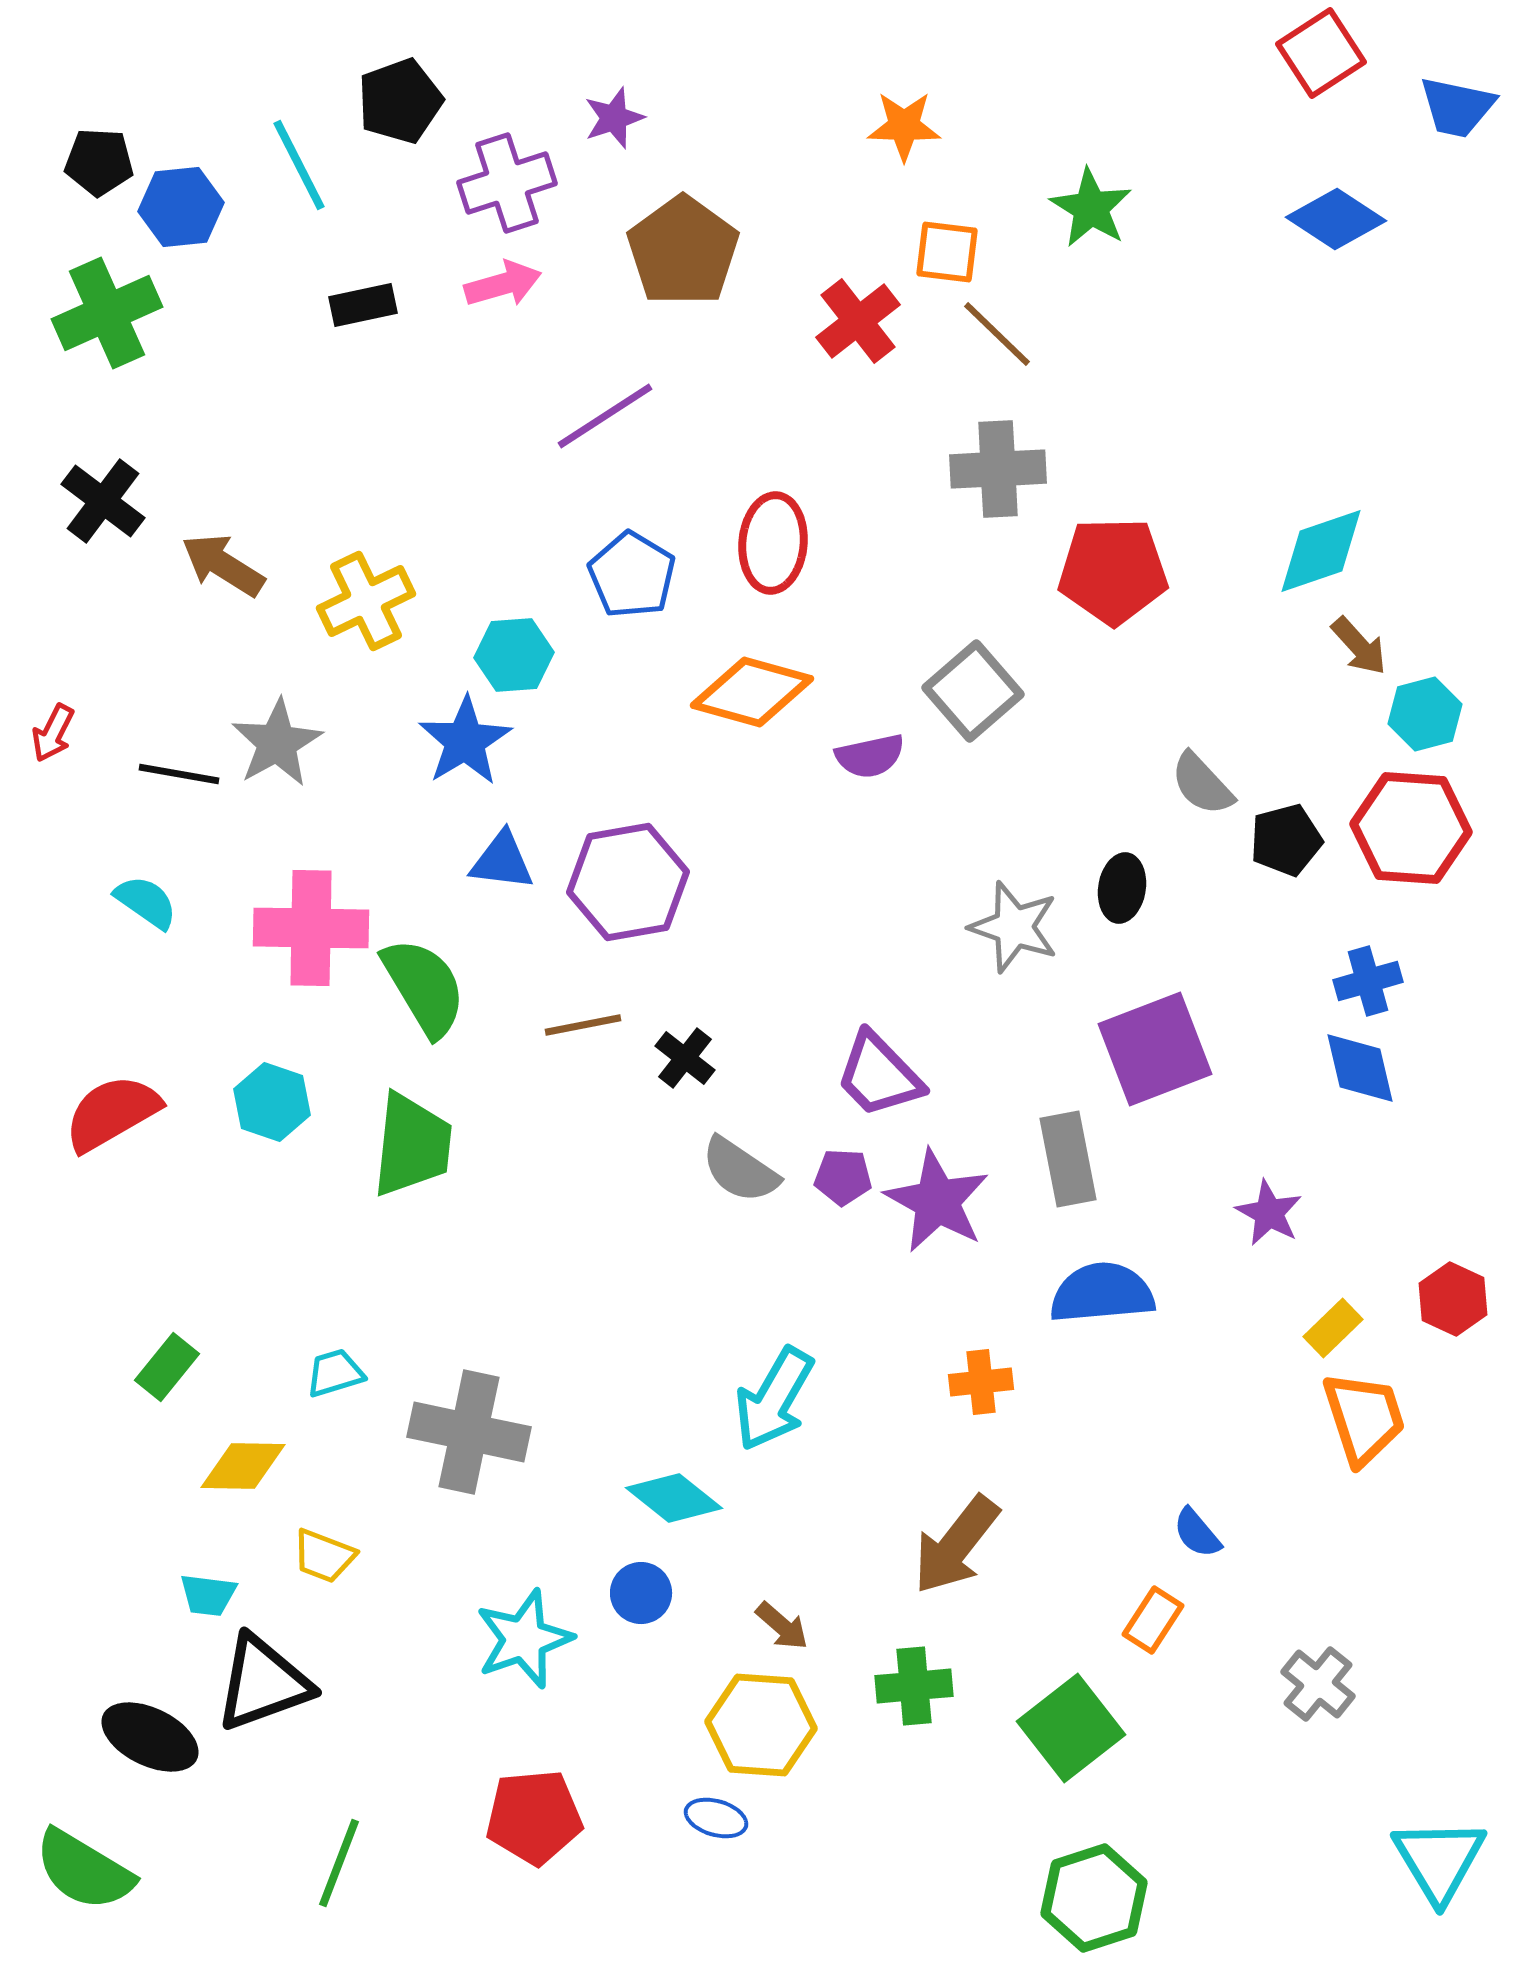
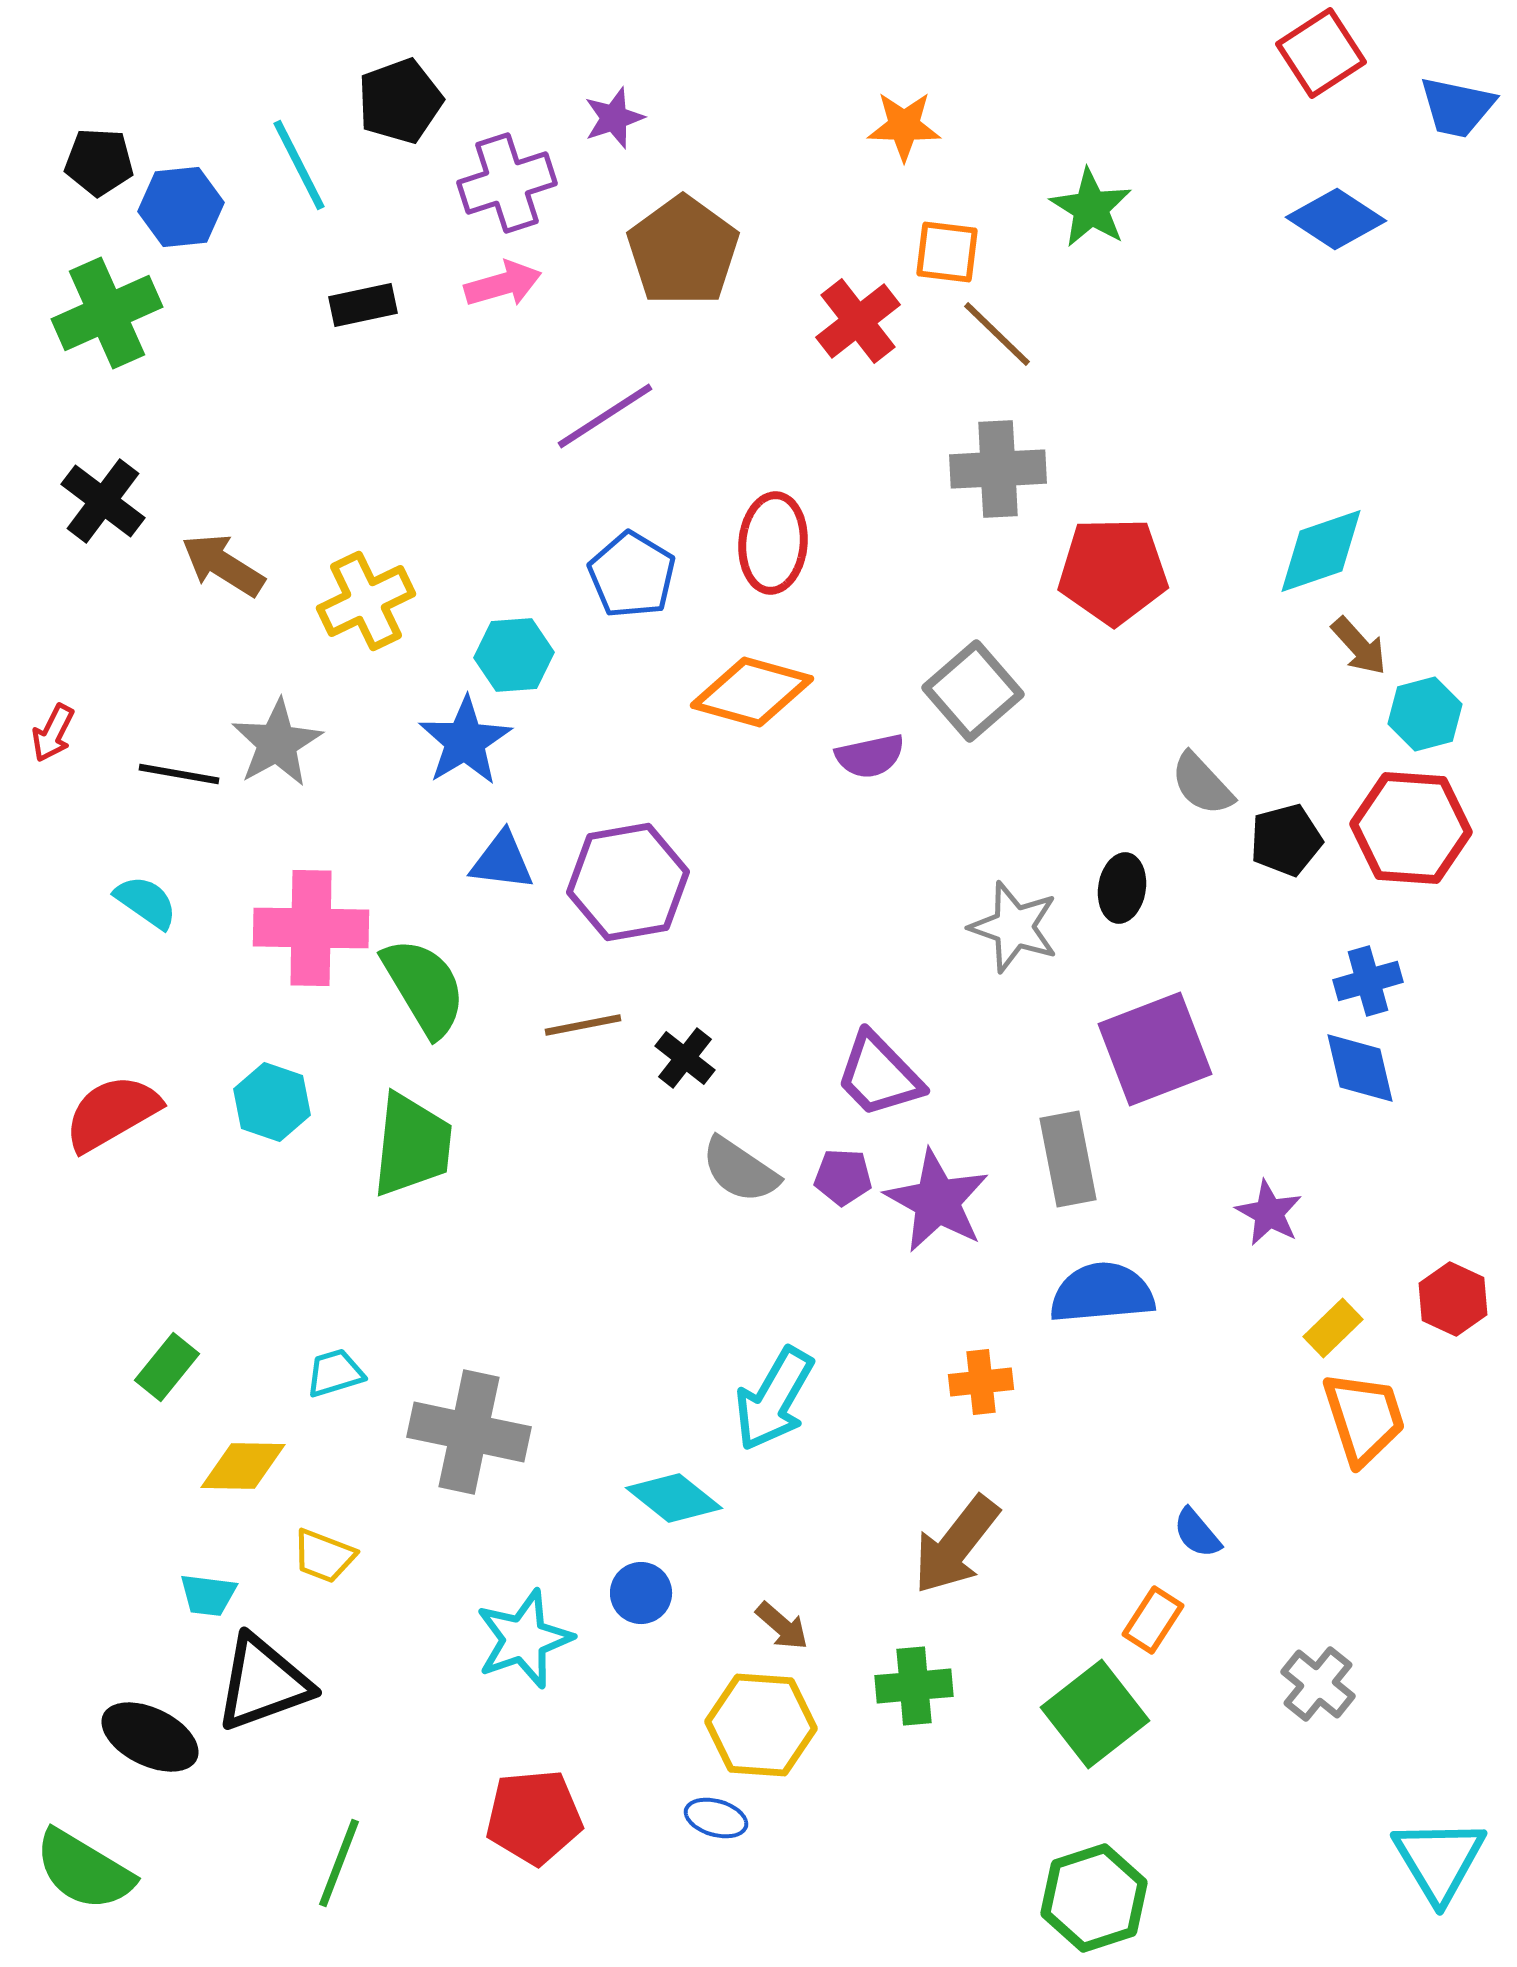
green square at (1071, 1728): moved 24 px right, 14 px up
